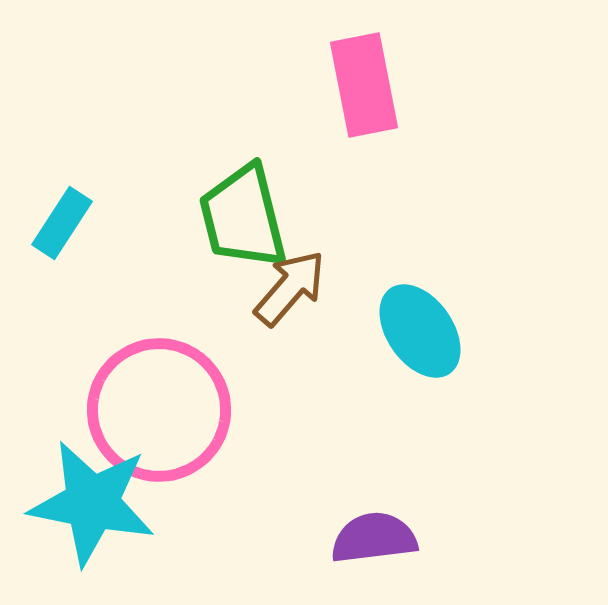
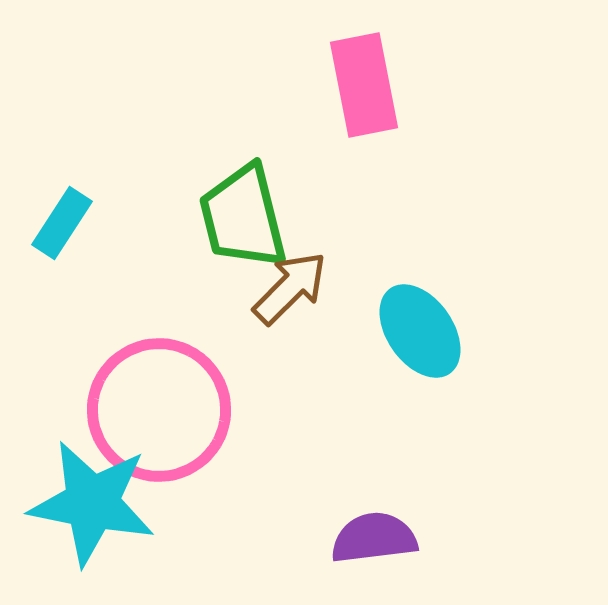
brown arrow: rotated 4 degrees clockwise
